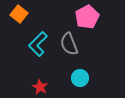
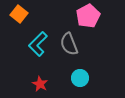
pink pentagon: moved 1 px right, 1 px up
red star: moved 3 px up
